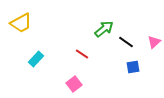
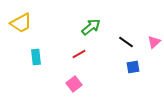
green arrow: moved 13 px left, 2 px up
red line: moved 3 px left; rotated 64 degrees counterclockwise
cyan rectangle: moved 2 px up; rotated 49 degrees counterclockwise
